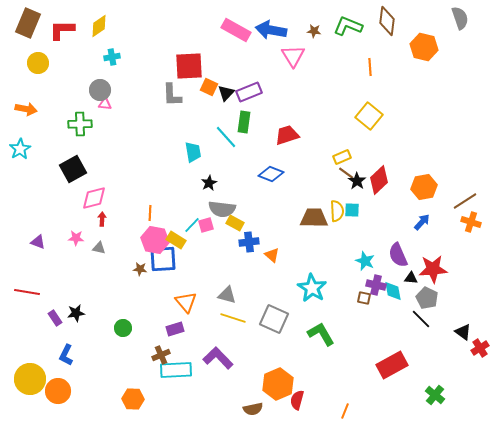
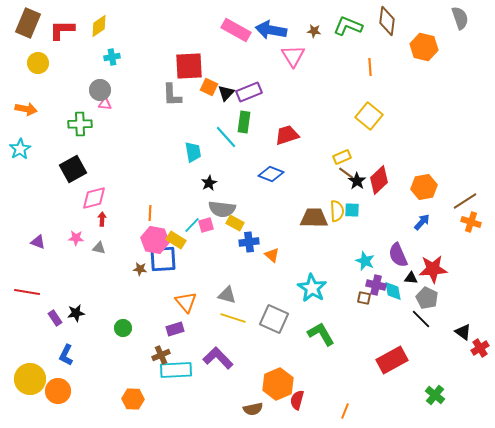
red rectangle at (392, 365): moved 5 px up
